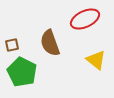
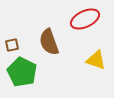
brown semicircle: moved 1 px left, 1 px up
yellow triangle: rotated 20 degrees counterclockwise
